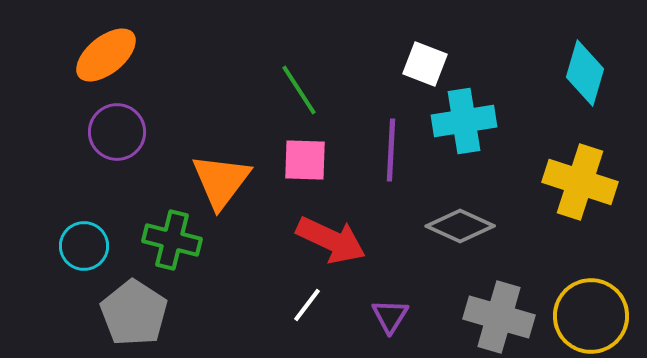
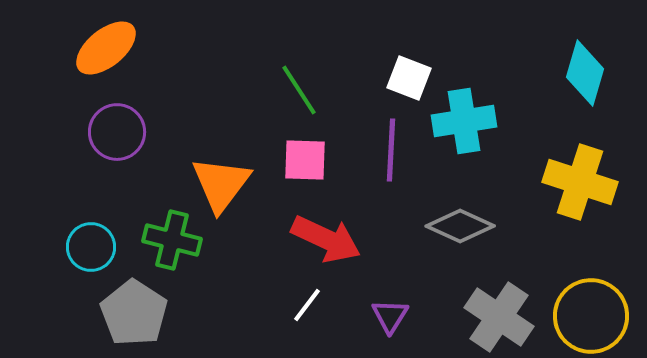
orange ellipse: moved 7 px up
white square: moved 16 px left, 14 px down
orange triangle: moved 3 px down
red arrow: moved 5 px left, 1 px up
cyan circle: moved 7 px right, 1 px down
gray cross: rotated 18 degrees clockwise
